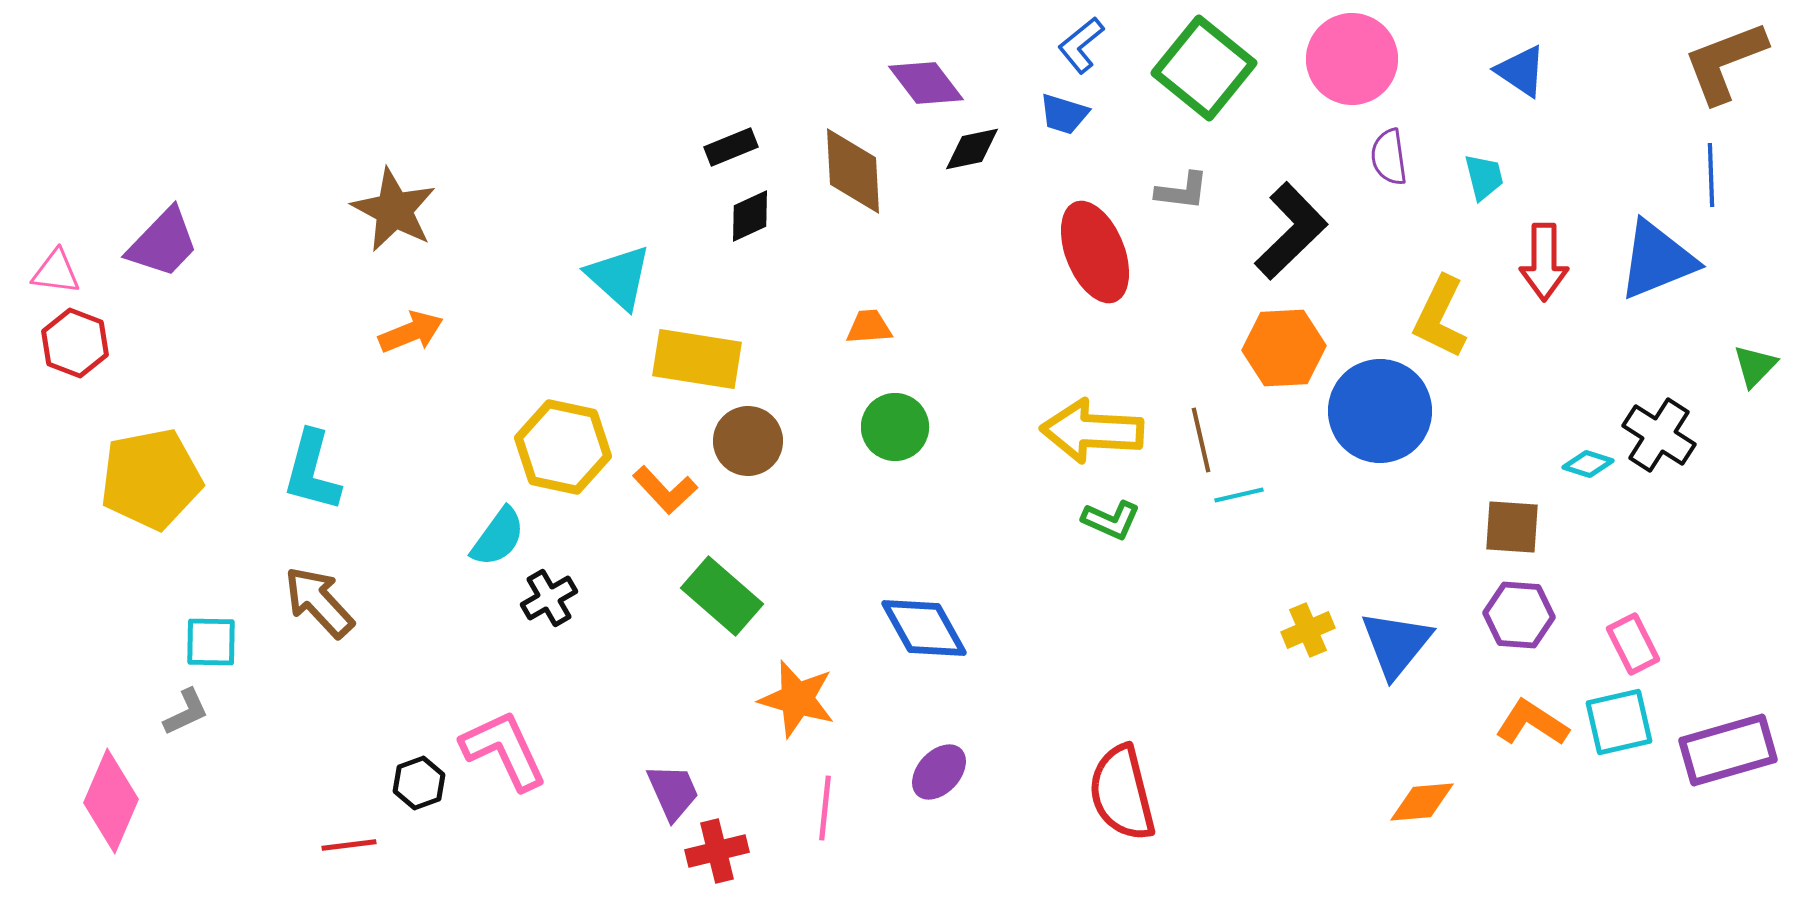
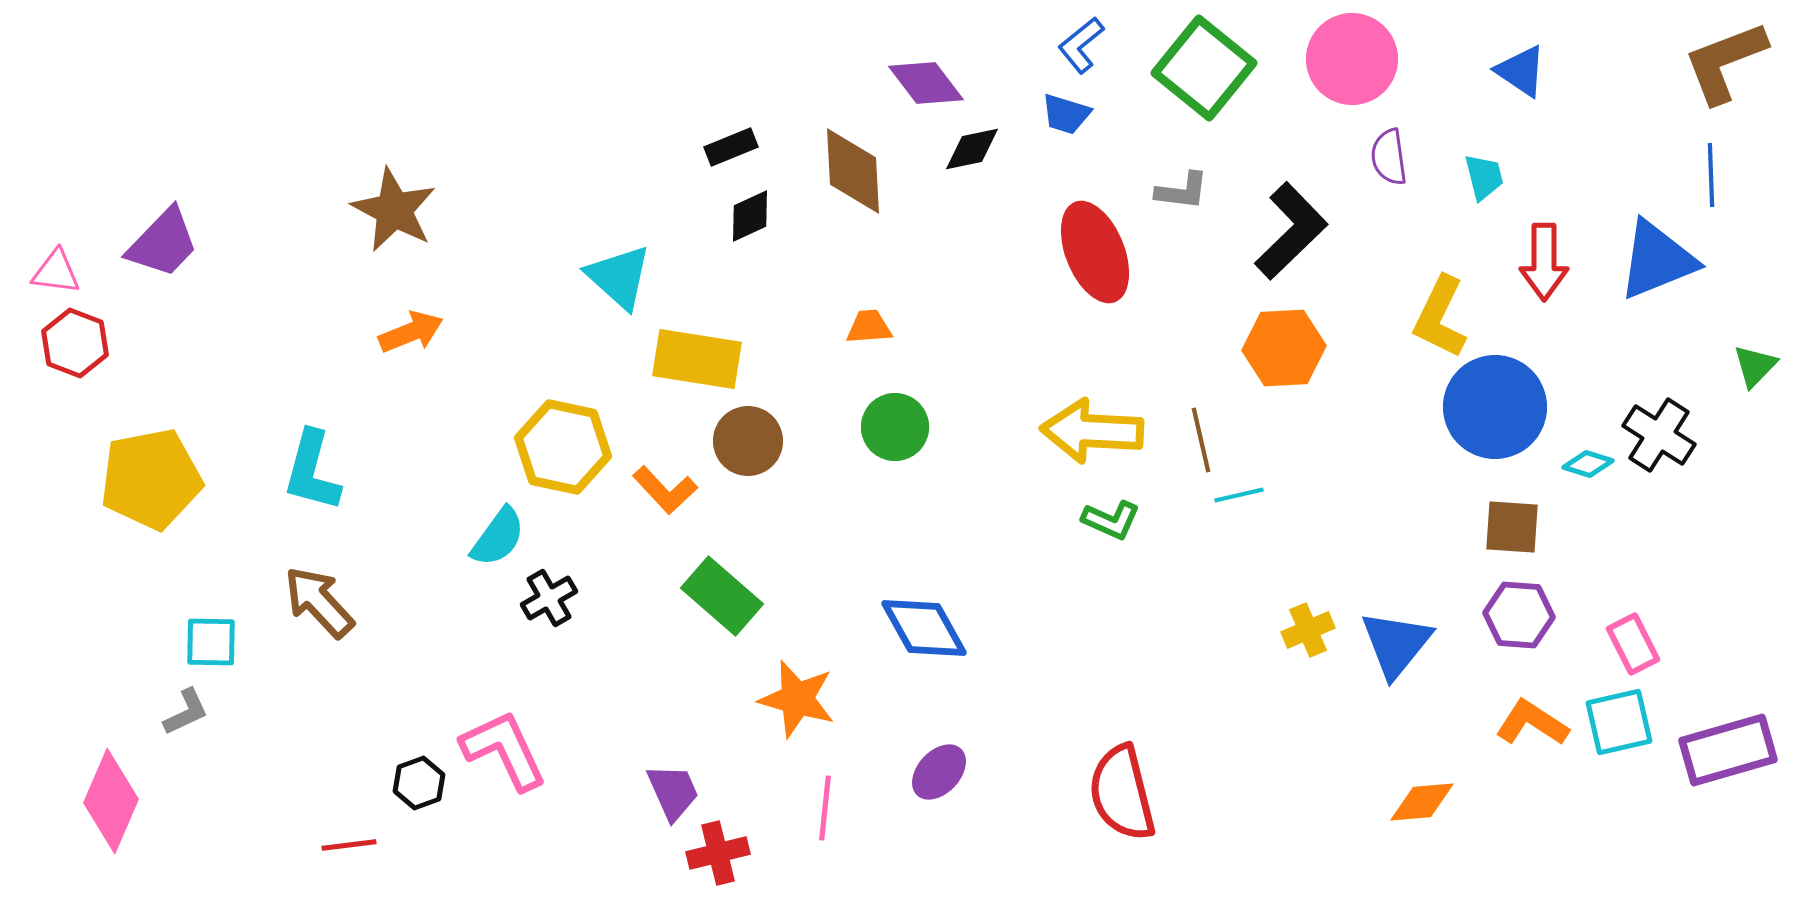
blue trapezoid at (1064, 114): moved 2 px right
blue circle at (1380, 411): moved 115 px right, 4 px up
red cross at (717, 851): moved 1 px right, 2 px down
